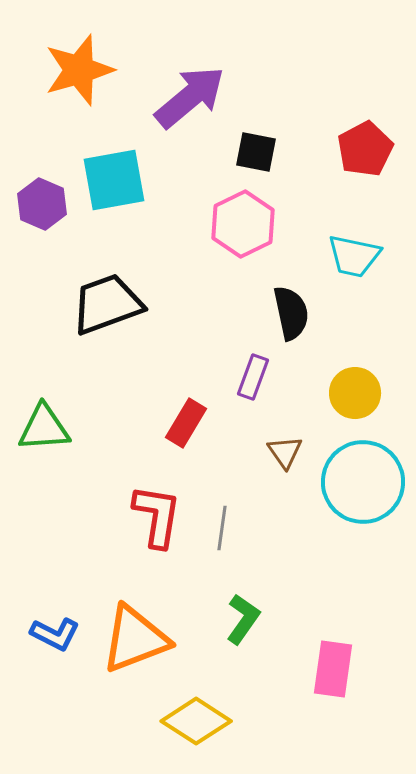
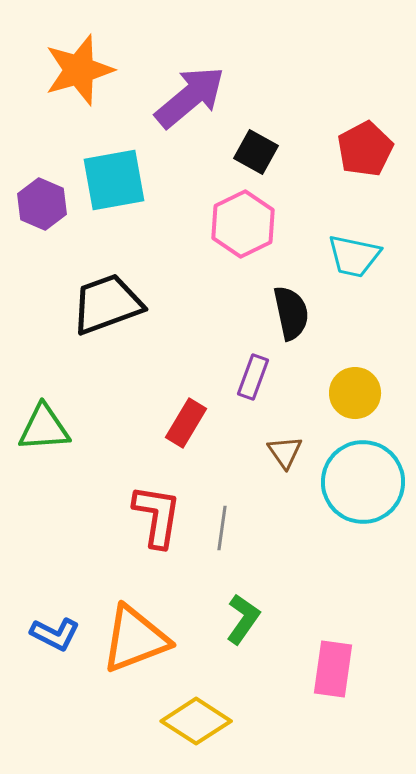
black square: rotated 18 degrees clockwise
